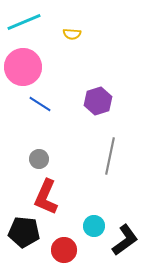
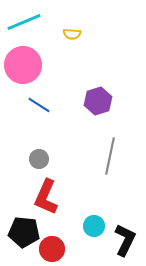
pink circle: moved 2 px up
blue line: moved 1 px left, 1 px down
black L-shape: rotated 28 degrees counterclockwise
red circle: moved 12 px left, 1 px up
